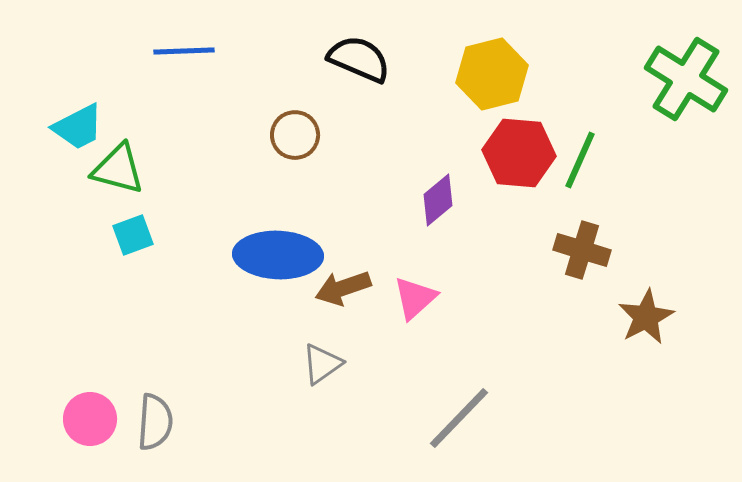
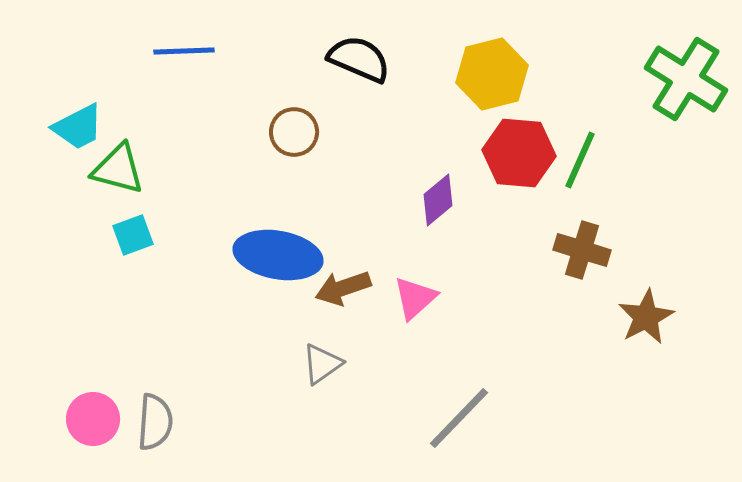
brown circle: moved 1 px left, 3 px up
blue ellipse: rotated 8 degrees clockwise
pink circle: moved 3 px right
